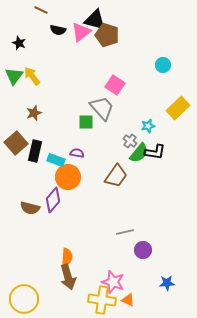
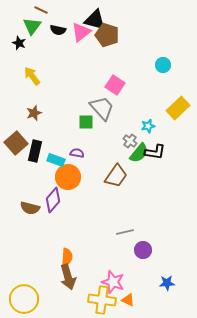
green triangle: moved 18 px right, 50 px up
